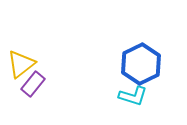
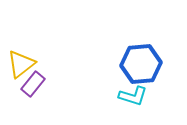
blue hexagon: rotated 21 degrees clockwise
